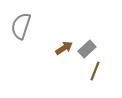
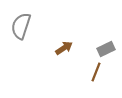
gray rectangle: moved 19 px right; rotated 18 degrees clockwise
brown line: moved 1 px right, 1 px down
